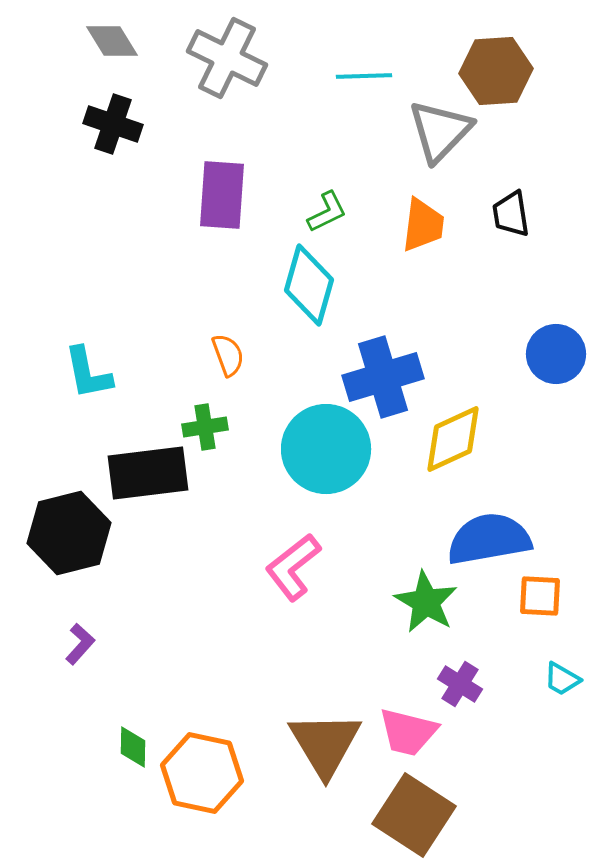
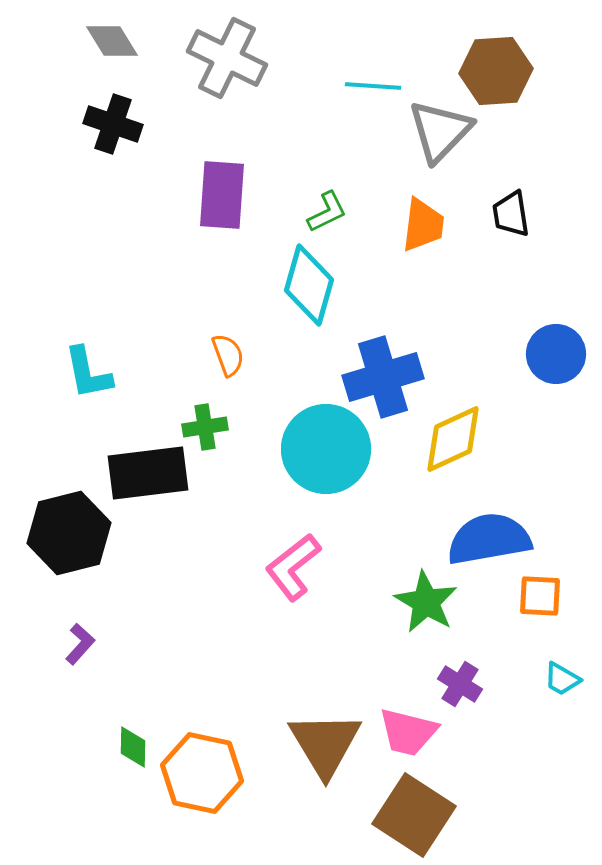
cyan line: moved 9 px right, 10 px down; rotated 6 degrees clockwise
